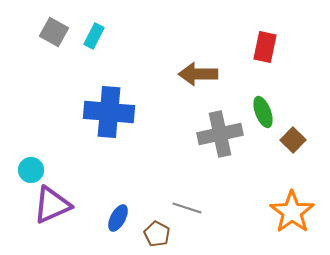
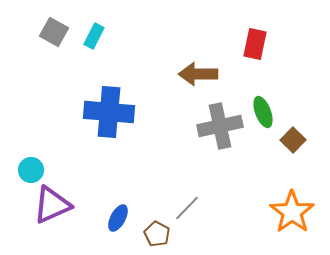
red rectangle: moved 10 px left, 3 px up
gray cross: moved 8 px up
gray line: rotated 64 degrees counterclockwise
